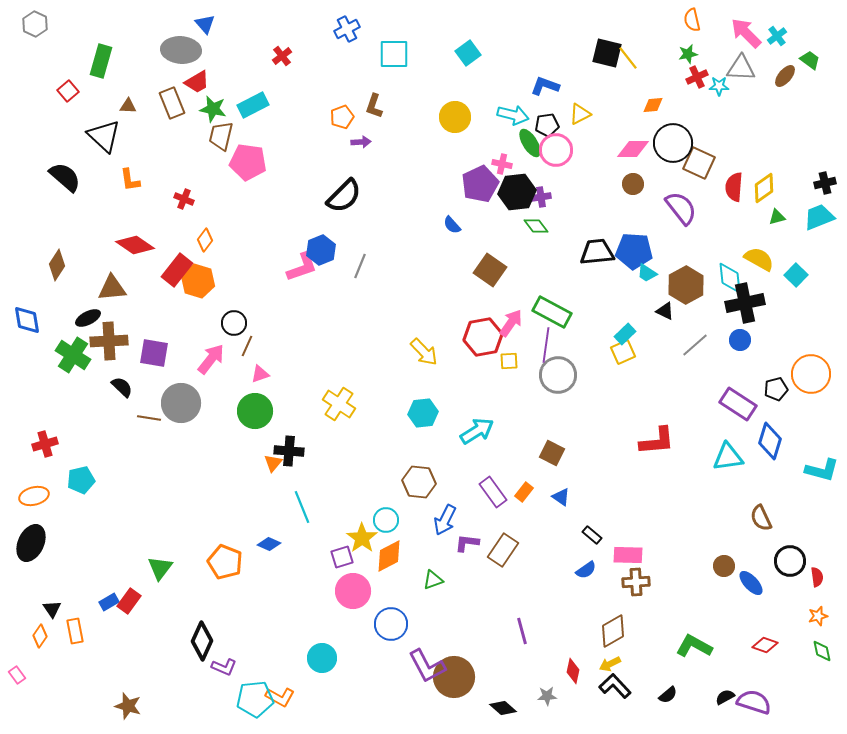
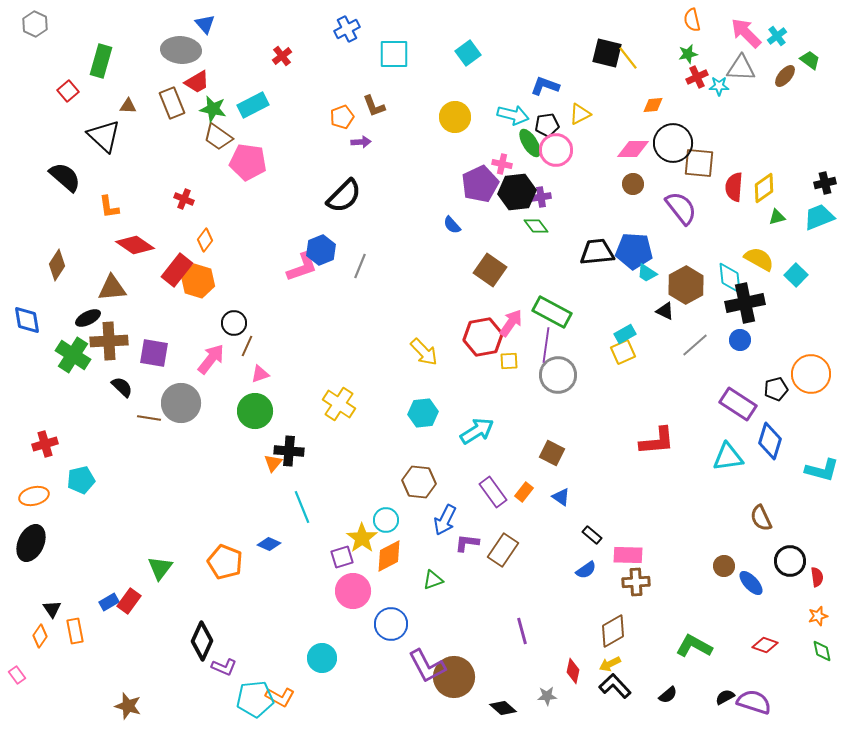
brown L-shape at (374, 106): rotated 40 degrees counterclockwise
brown trapezoid at (221, 136): moved 3 px left, 1 px down; rotated 68 degrees counterclockwise
brown square at (699, 163): rotated 20 degrees counterclockwise
orange L-shape at (130, 180): moved 21 px left, 27 px down
cyan rectangle at (625, 334): rotated 15 degrees clockwise
